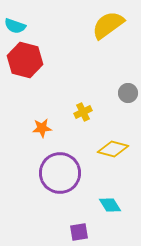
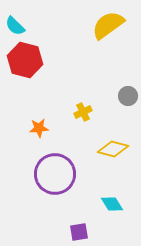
cyan semicircle: rotated 25 degrees clockwise
gray circle: moved 3 px down
orange star: moved 3 px left
purple circle: moved 5 px left, 1 px down
cyan diamond: moved 2 px right, 1 px up
